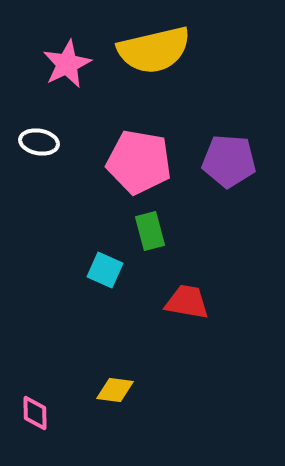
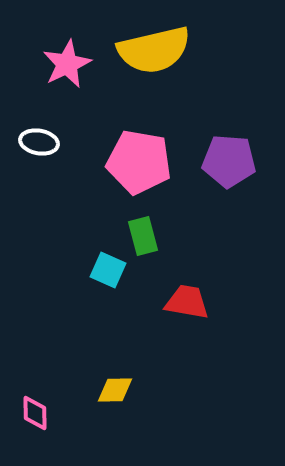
green rectangle: moved 7 px left, 5 px down
cyan square: moved 3 px right
yellow diamond: rotated 9 degrees counterclockwise
